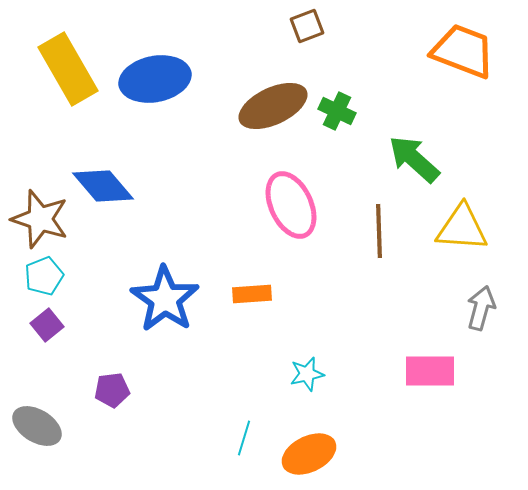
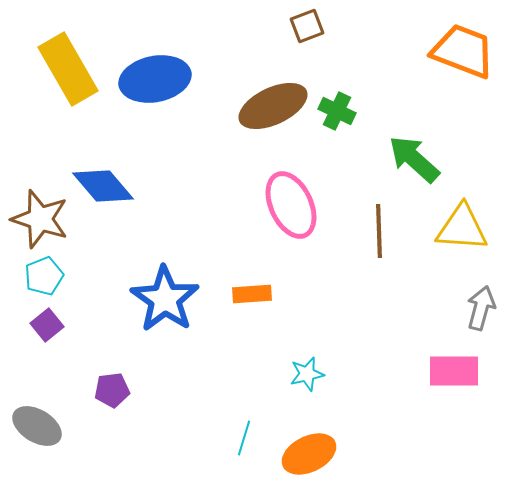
pink rectangle: moved 24 px right
